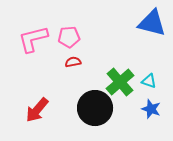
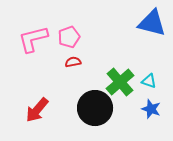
pink pentagon: rotated 15 degrees counterclockwise
